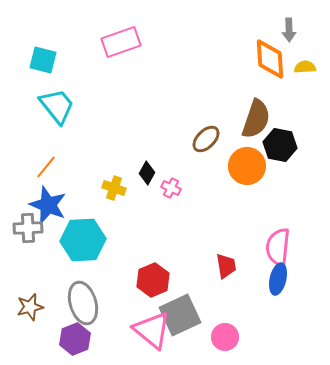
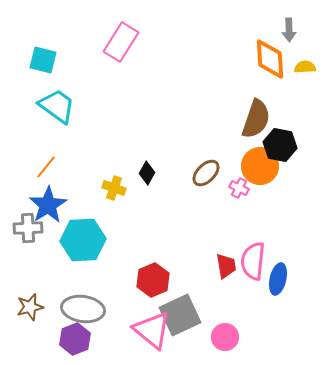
pink rectangle: rotated 39 degrees counterclockwise
cyan trapezoid: rotated 15 degrees counterclockwise
brown ellipse: moved 34 px down
orange circle: moved 13 px right
pink cross: moved 68 px right
blue star: rotated 18 degrees clockwise
pink semicircle: moved 25 px left, 14 px down
gray ellipse: moved 6 px down; rotated 66 degrees counterclockwise
